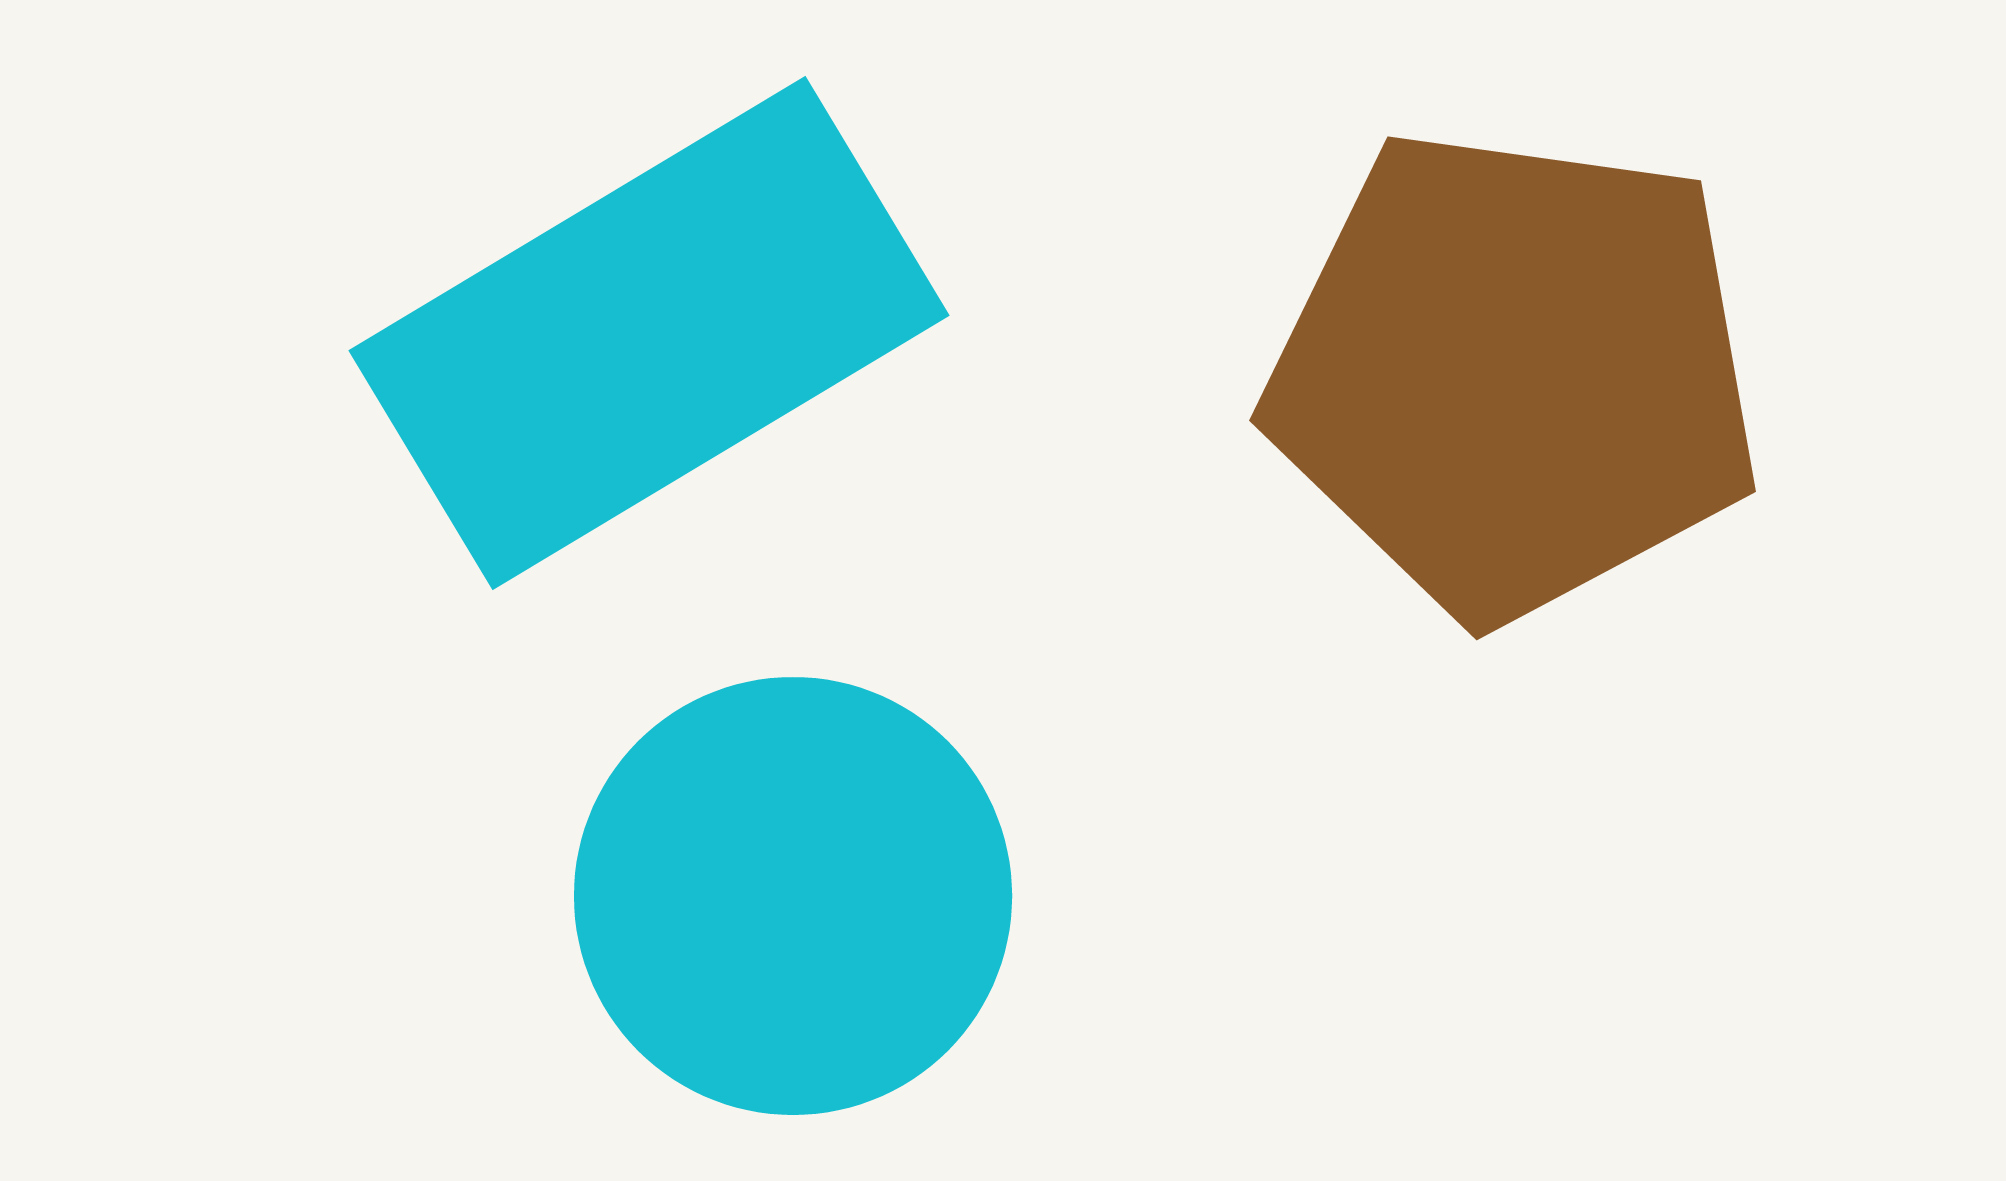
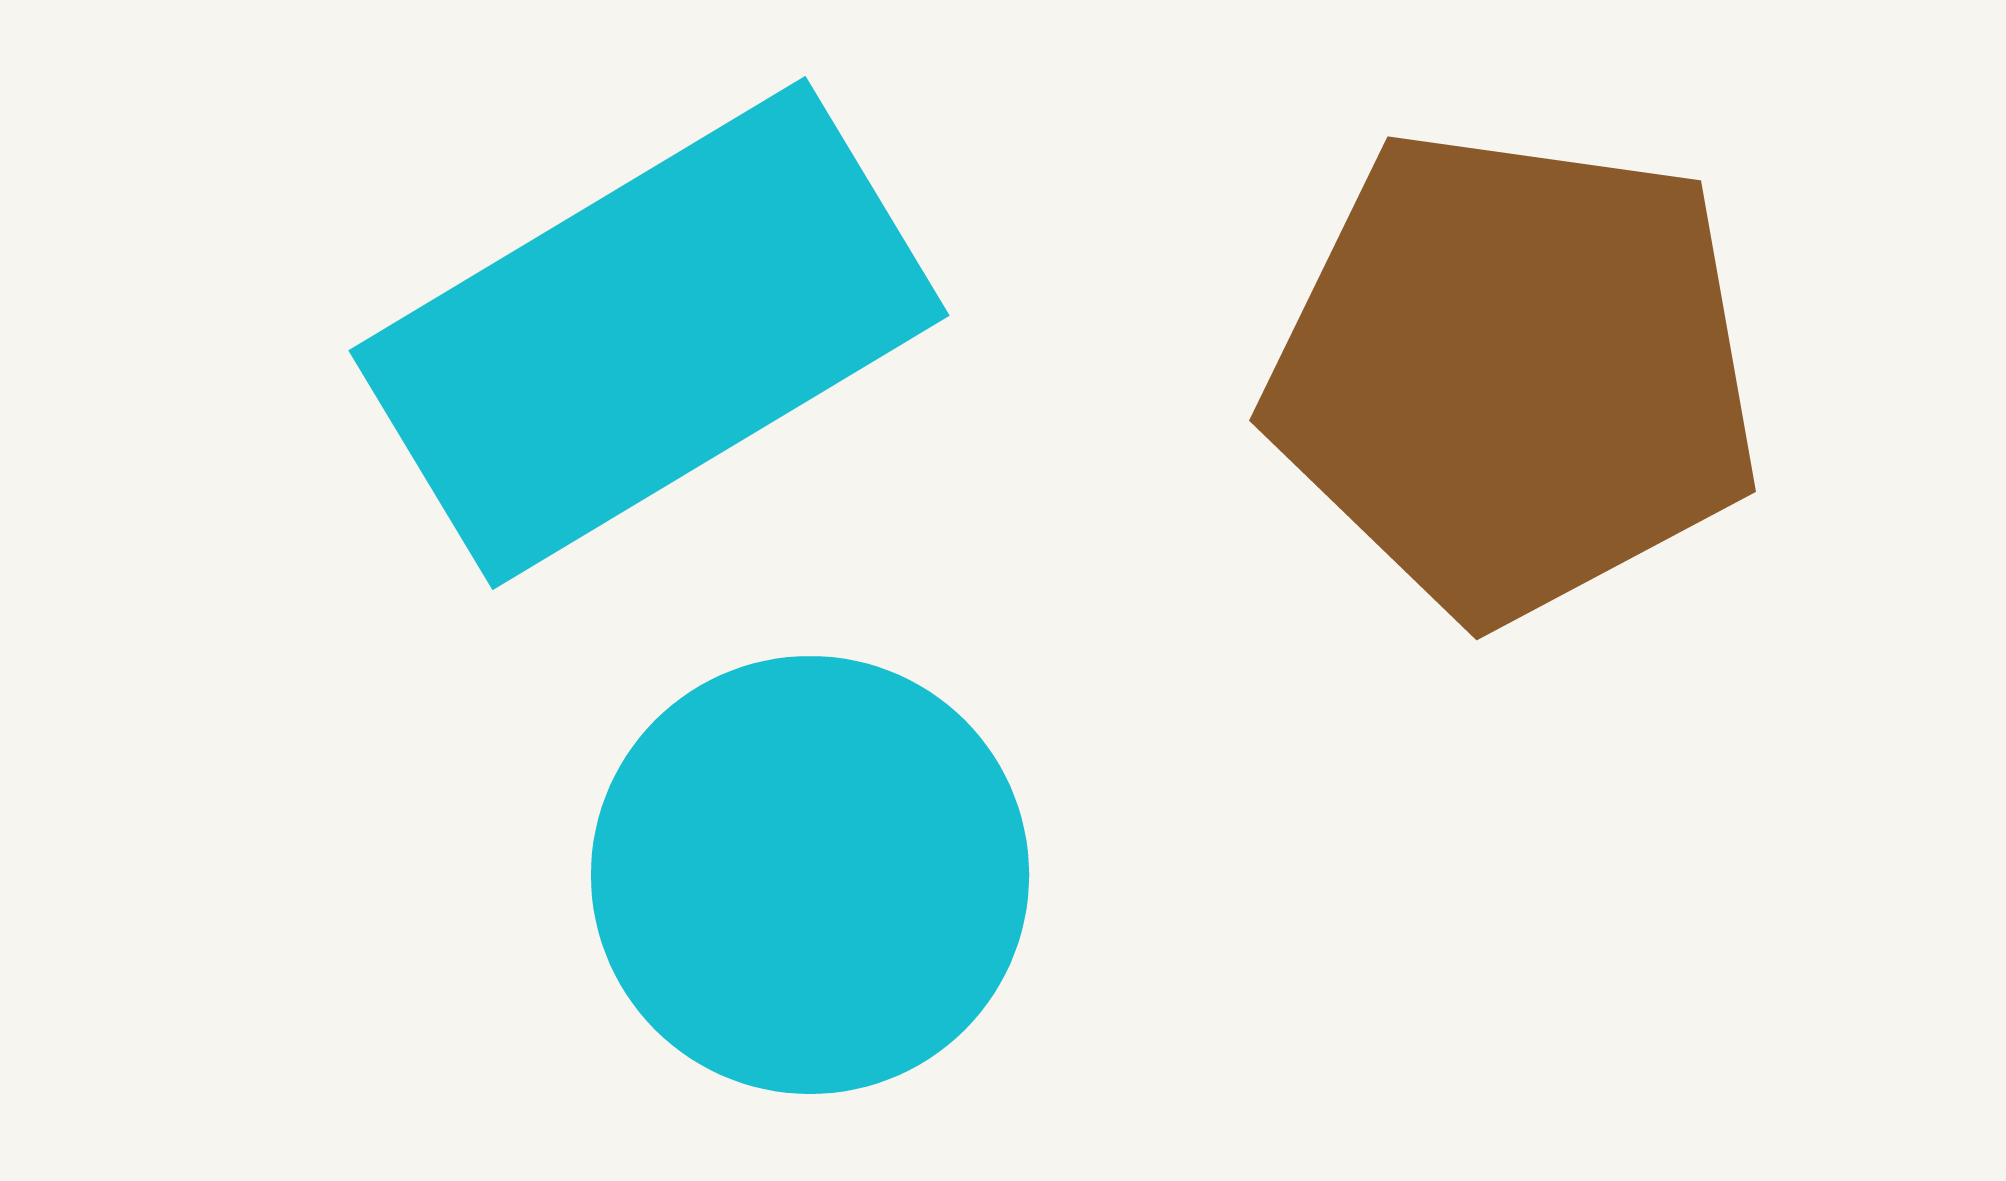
cyan circle: moved 17 px right, 21 px up
